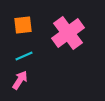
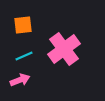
pink cross: moved 4 px left, 16 px down
pink arrow: rotated 36 degrees clockwise
